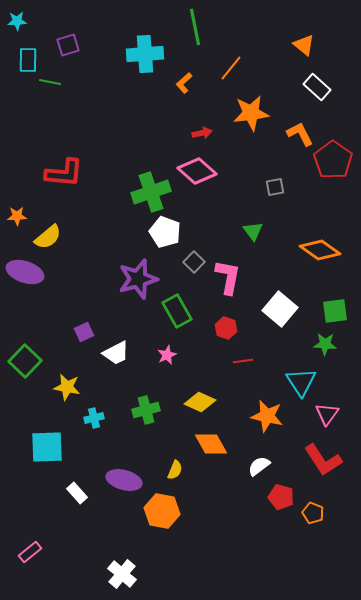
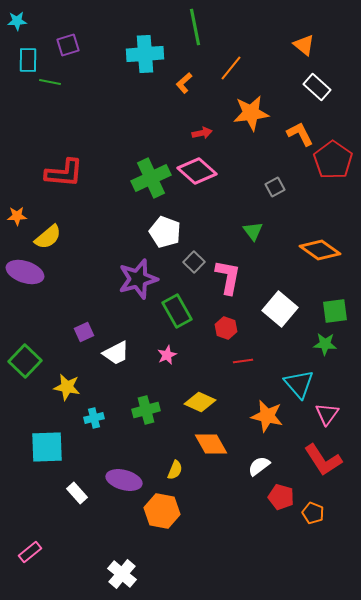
gray square at (275, 187): rotated 18 degrees counterclockwise
green cross at (151, 192): moved 14 px up; rotated 6 degrees counterclockwise
cyan triangle at (301, 382): moved 2 px left, 2 px down; rotated 8 degrees counterclockwise
